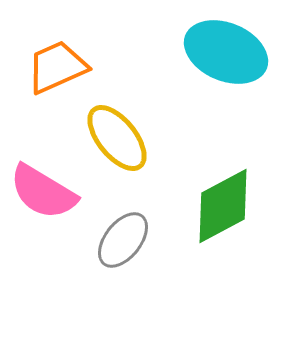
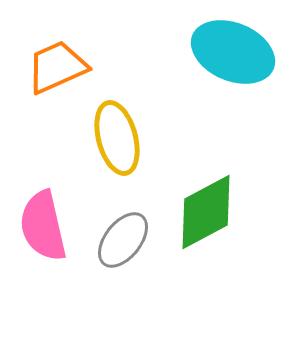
cyan ellipse: moved 7 px right
yellow ellipse: rotated 24 degrees clockwise
pink semicircle: moved 34 px down; rotated 46 degrees clockwise
green diamond: moved 17 px left, 6 px down
